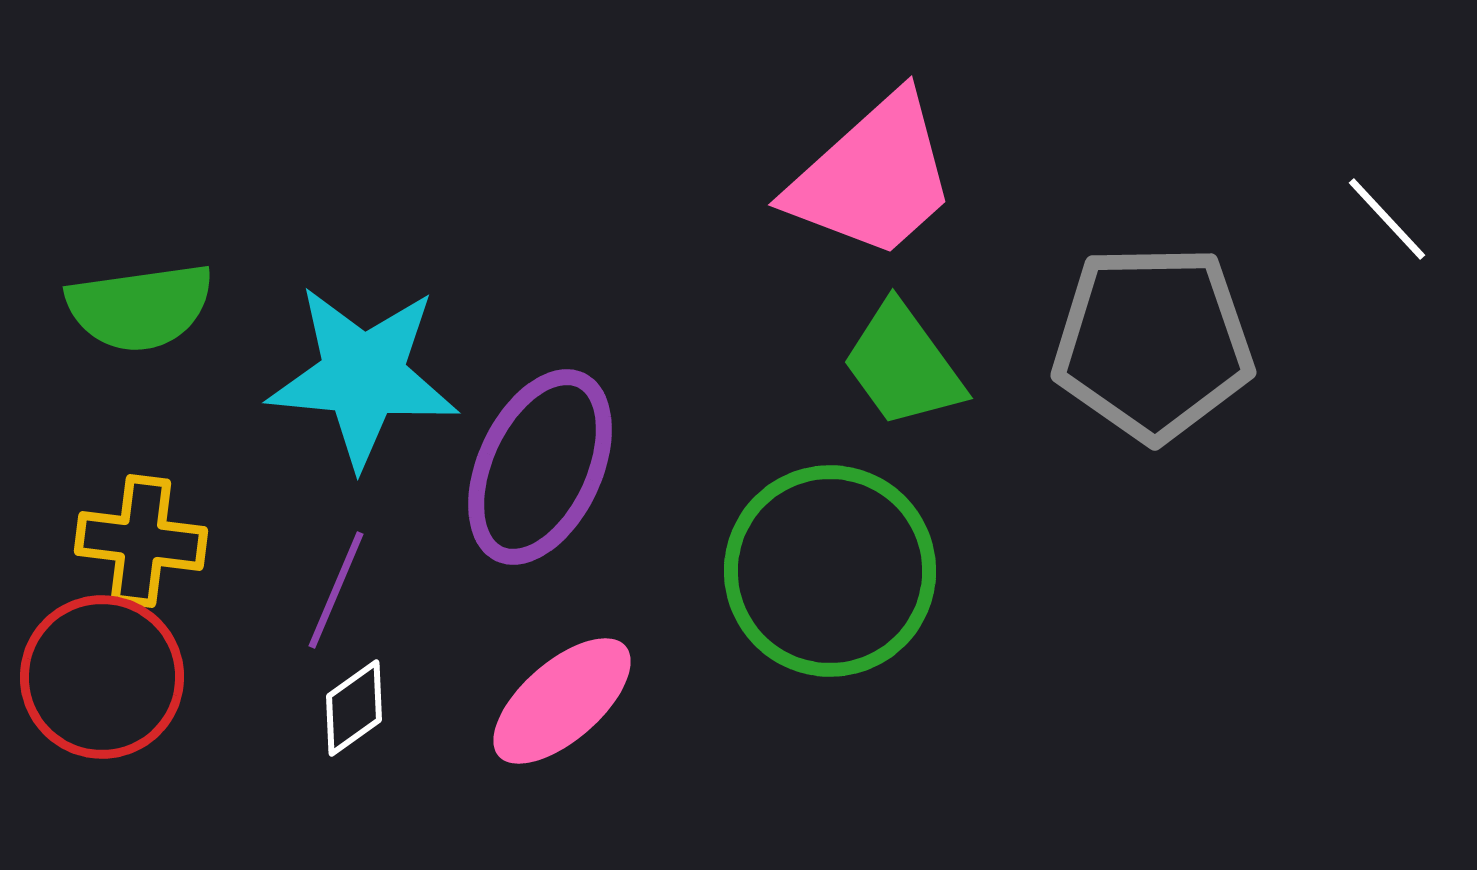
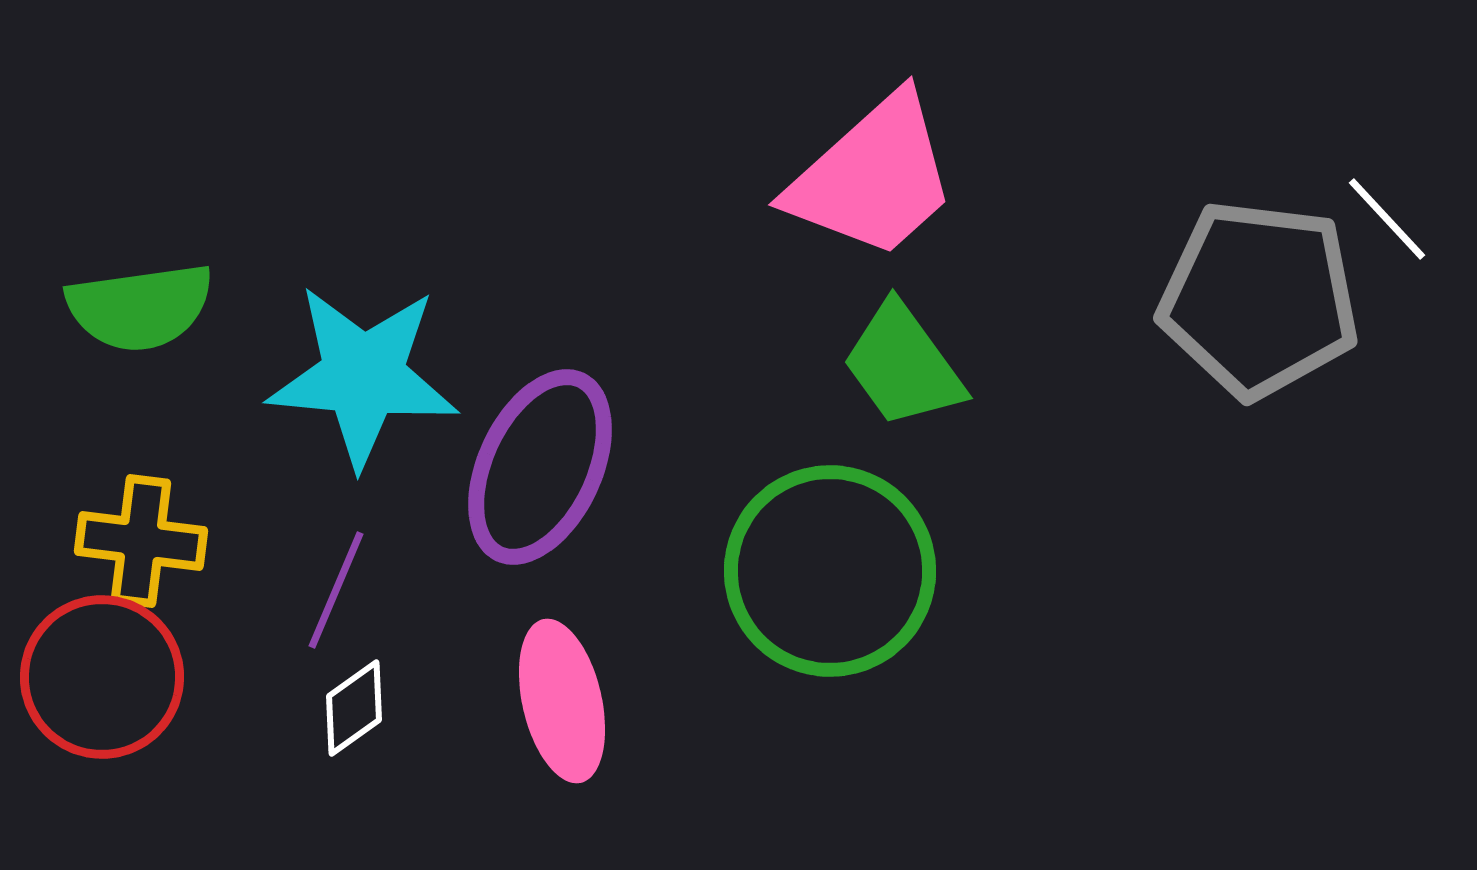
gray pentagon: moved 106 px right, 44 px up; rotated 8 degrees clockwise
pink ellipse: rotated 62 degrees counterclockwise
